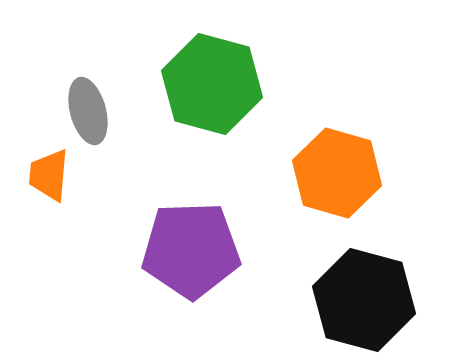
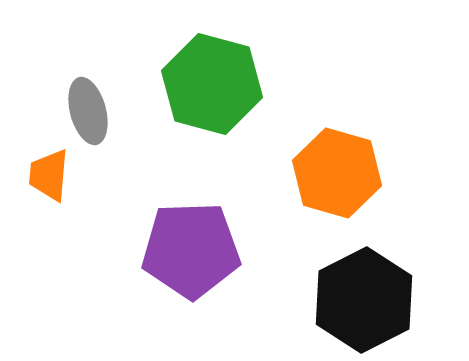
black hexagon: rotated 18 degrees clockwise
